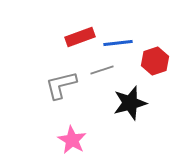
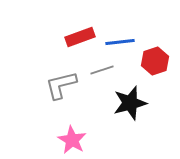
blue line: moved 2 px right, 1 px up
